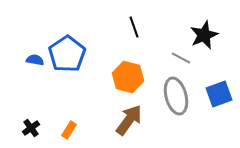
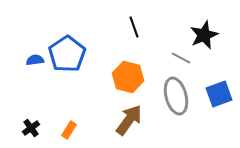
blue semicircle: rotated 18 degrees counterclockwise
